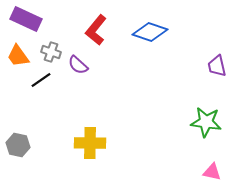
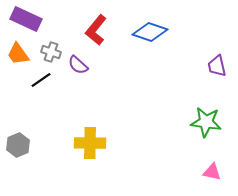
orange trapezoid: moved 2 px up
gray hexagon: rotated 25 degrees clockwise
